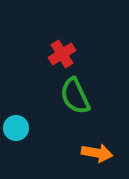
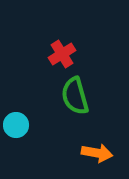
green semicircle: rotated 9 degrees clockwise
cyan circle: moved 3 px up
